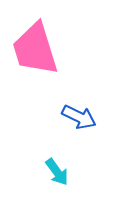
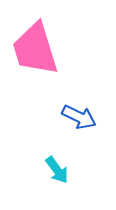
cyan arrow: moved 2 px up
